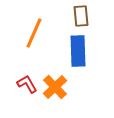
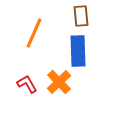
orange cross: moved 4 px right, 5 px up
